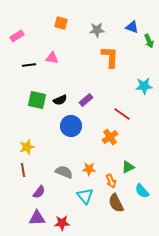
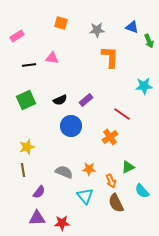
green square: moved 11 px left; rotated 36 degrees counterclockwise
